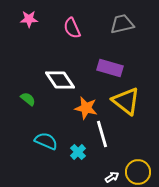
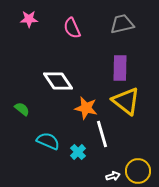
purple rectangle: moved 10 px right; rotated 75 degrees clockwise
white diamond: moved 2 px left, 1 px down
green semicircle: moved 6 px left, 10 px down
cyan semicircle: moved 2 px right
yellow circle: moved 1 px up
white arrow: moved 1 px right, 1 px up; rotated 16 degrees clockwise
